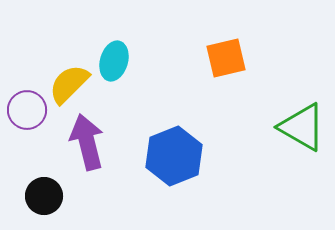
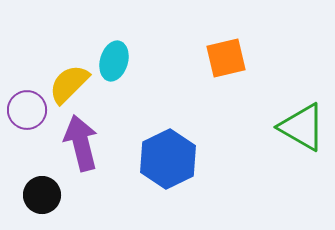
purple arrow: moved 6 px left, 1 px down
blue hexagon: moved 6 px left, 3 px down; rotated 4 degrees counterclockwise
black circle: moved 2 px left, 1 px up
